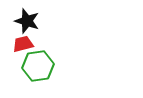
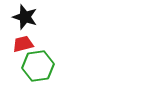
black star: moved 2 px left, 4 px up
